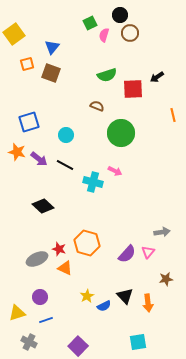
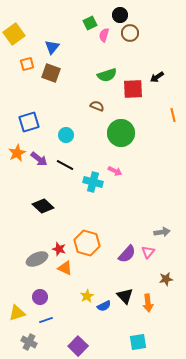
orange star: moved 1 px down; rotated 30 degrees clockwise
